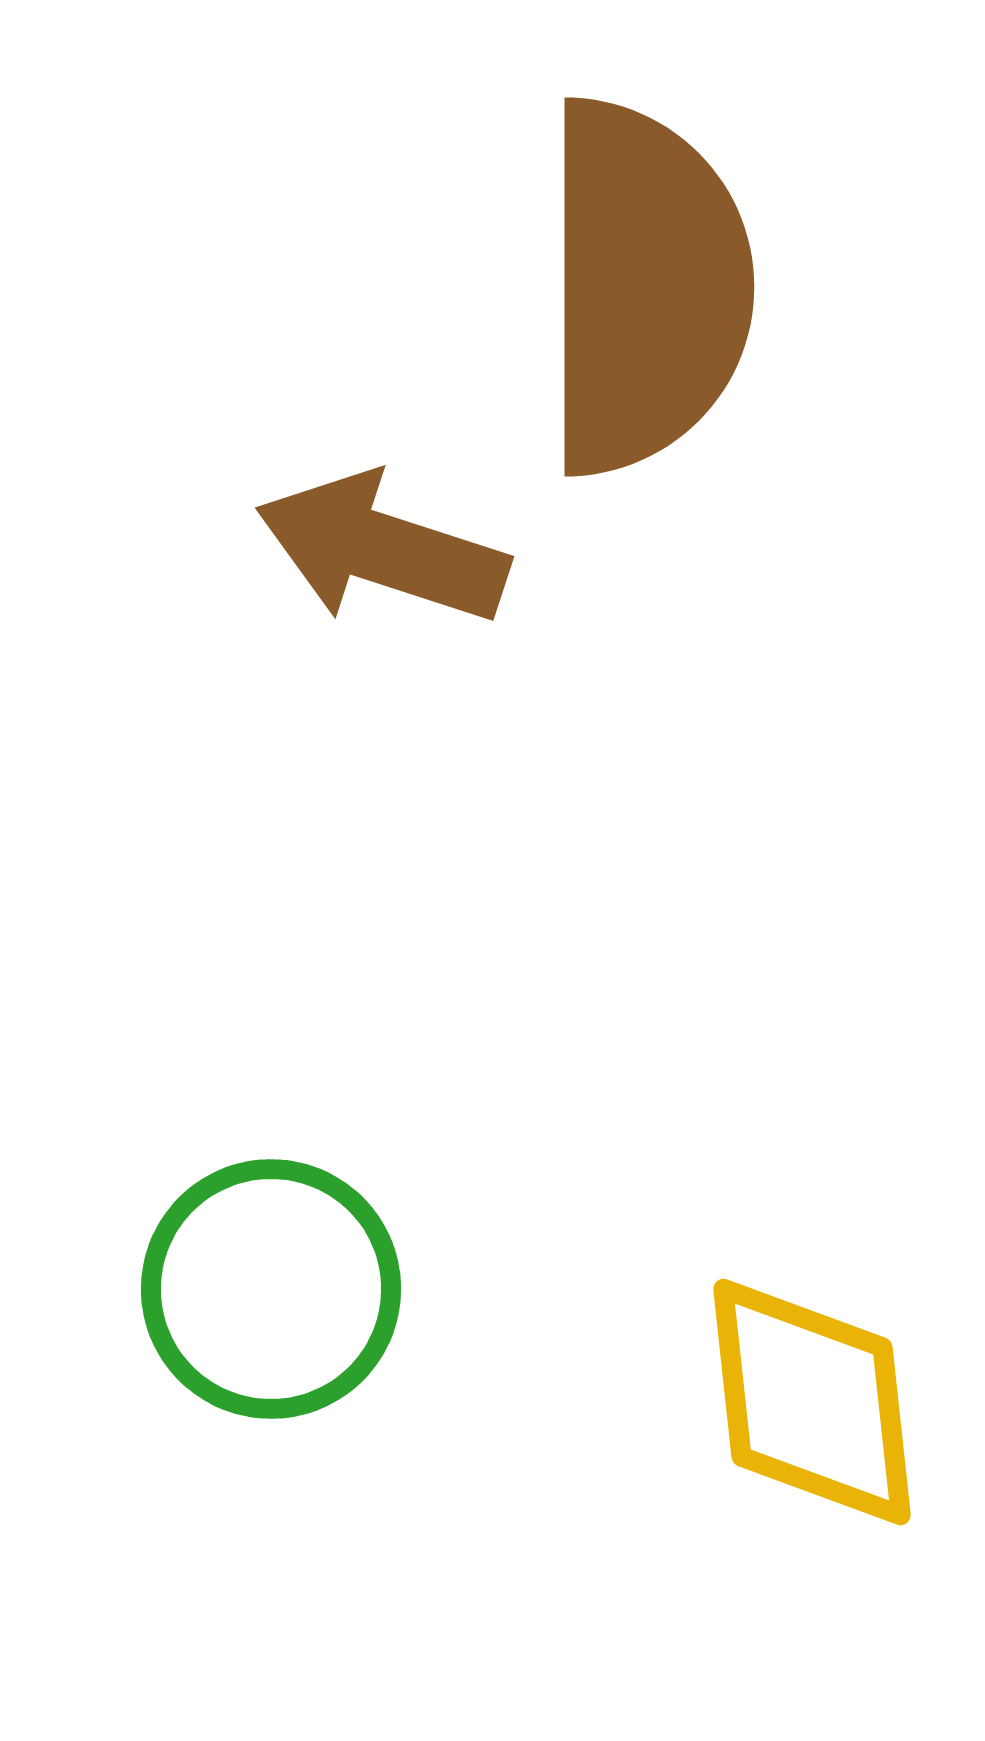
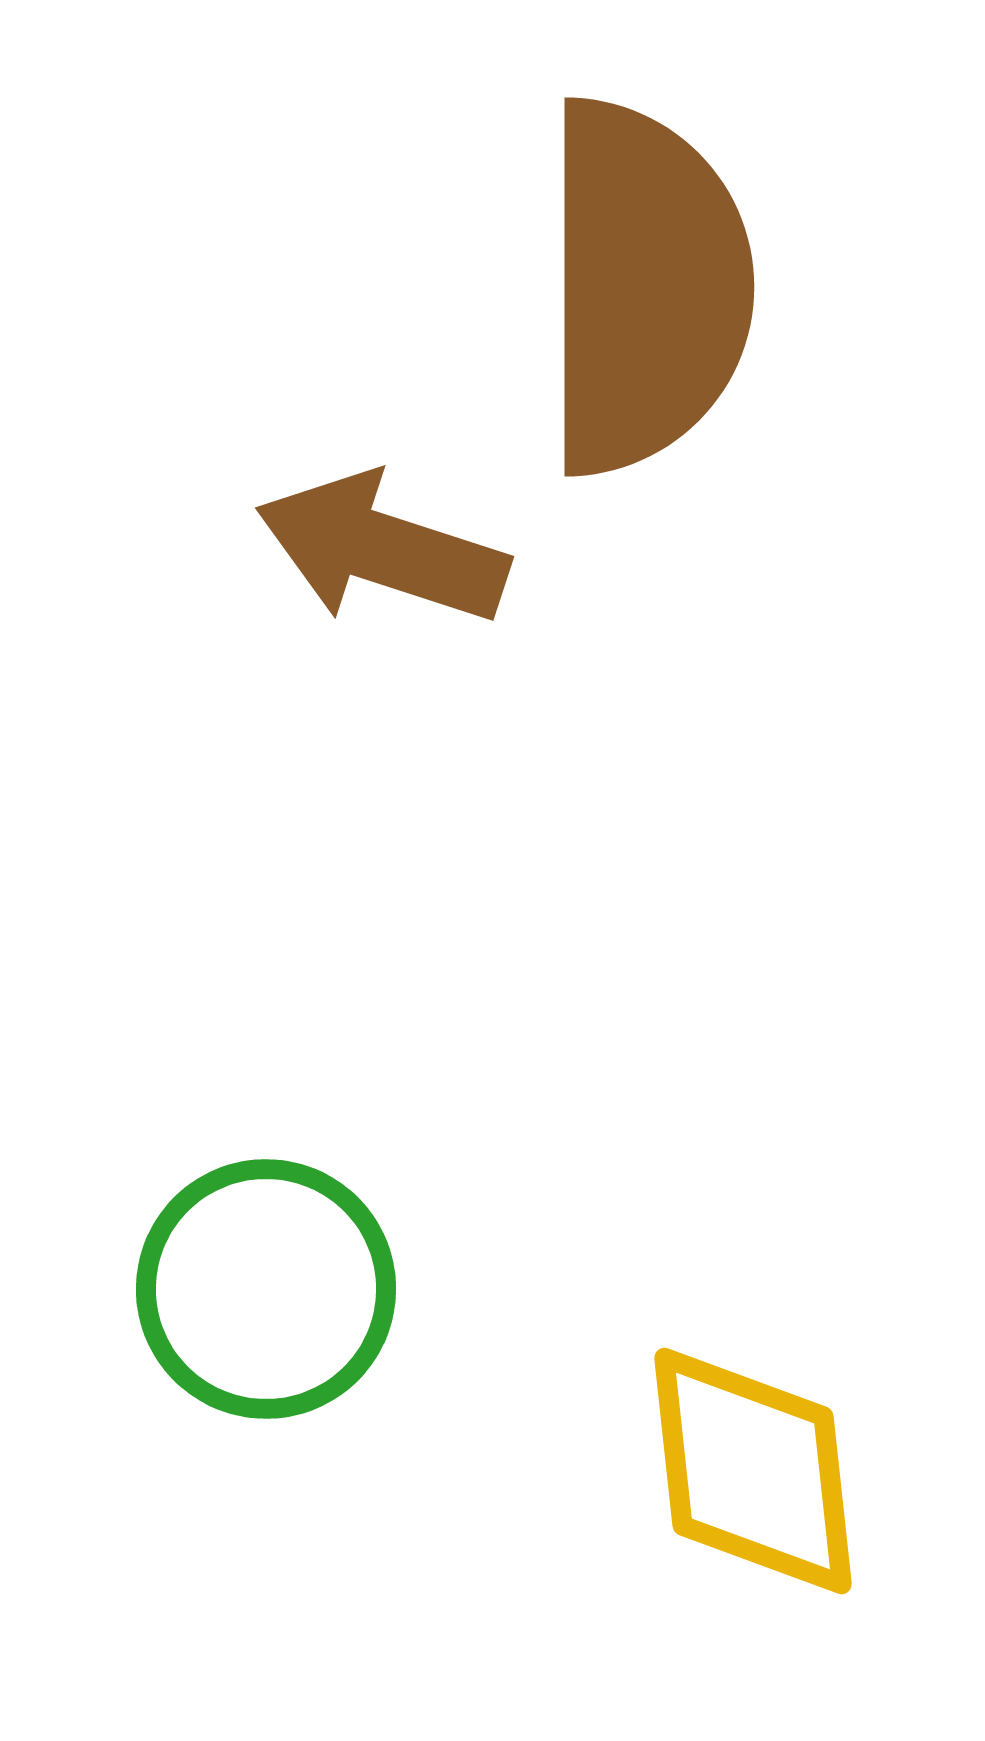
green circle: moved 5 px left
yellow diamond: moved 59 px left, 69 px down
